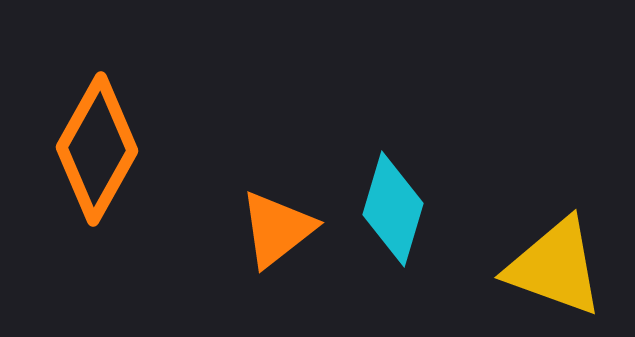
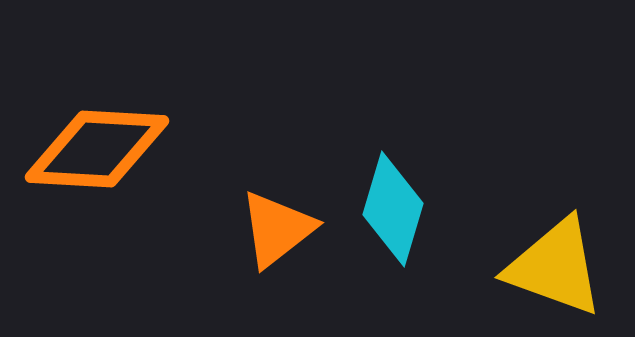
orange diamond: rotated 64 degrees clockwise
